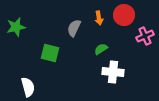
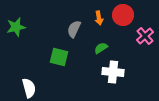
red circle: moved 1 px left
gray semicircle: moved 1 px down
pink cross: rotated 18 degrees counterclockwise
green semicircle: moved 1 px up
green square: moved 9 px right, 4 px down
white semicircle: moved 1 px right, 1 px down
